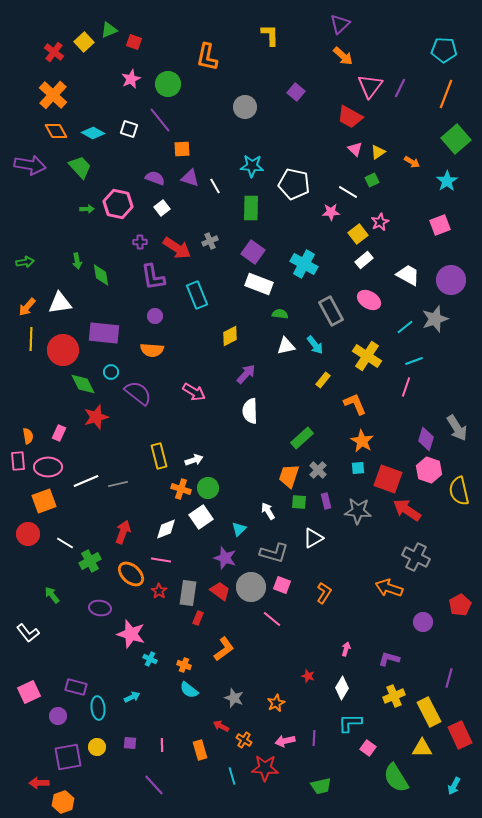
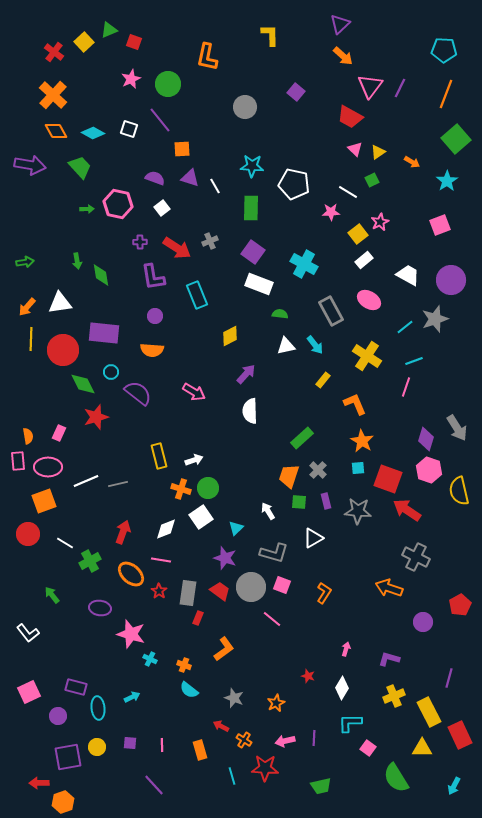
cyan triangle at (239, 529): moved 3 px left, 1 px up
